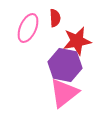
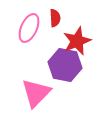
pink ellipse: moved 1 px right
red star: rotated 12 degrees counterclockwise
pink triangle: moved 28 px left; rotated 8 degrees counterclockwise
